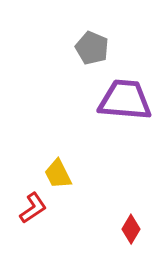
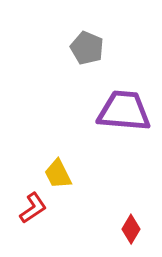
gray pentagon: moved 5 px left
purple trapezoid: moved 1 px left, 11 px down
